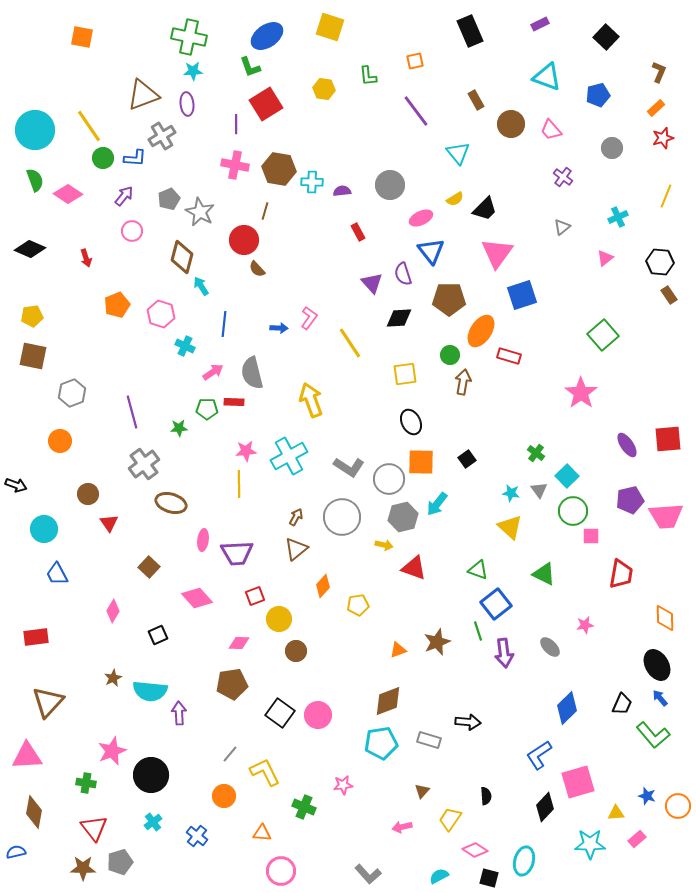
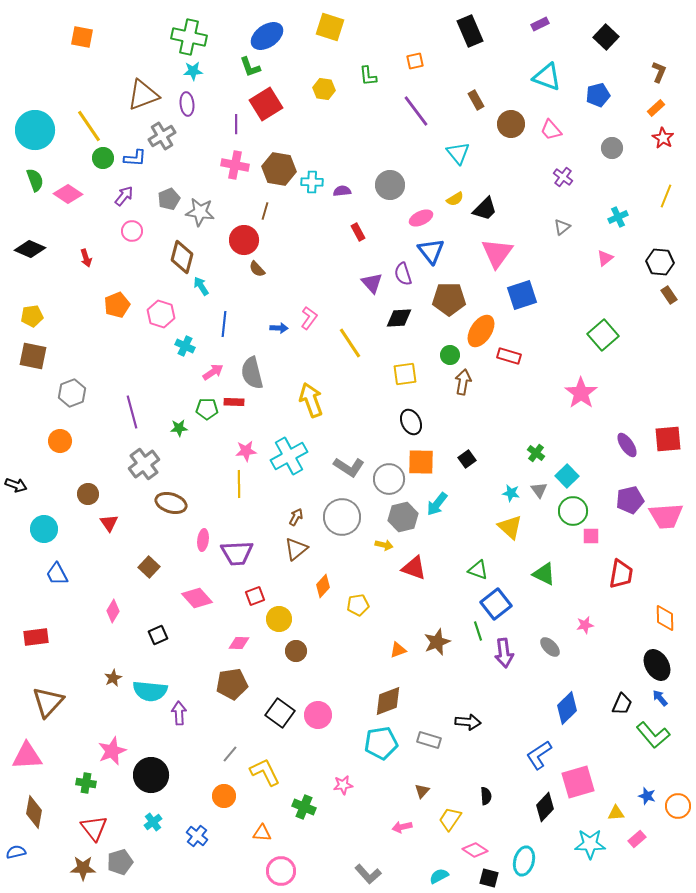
red star at (663, 138): rotated 25 degrees counterclockwise
gray star at (200, 212): rotated 20 degrees counterclockwise
